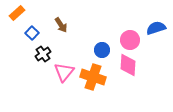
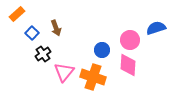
orange rectangle: moved 1 px down
brown arrow: moved 5 px left, 3 px down; rotated 14 degrees clockwise
